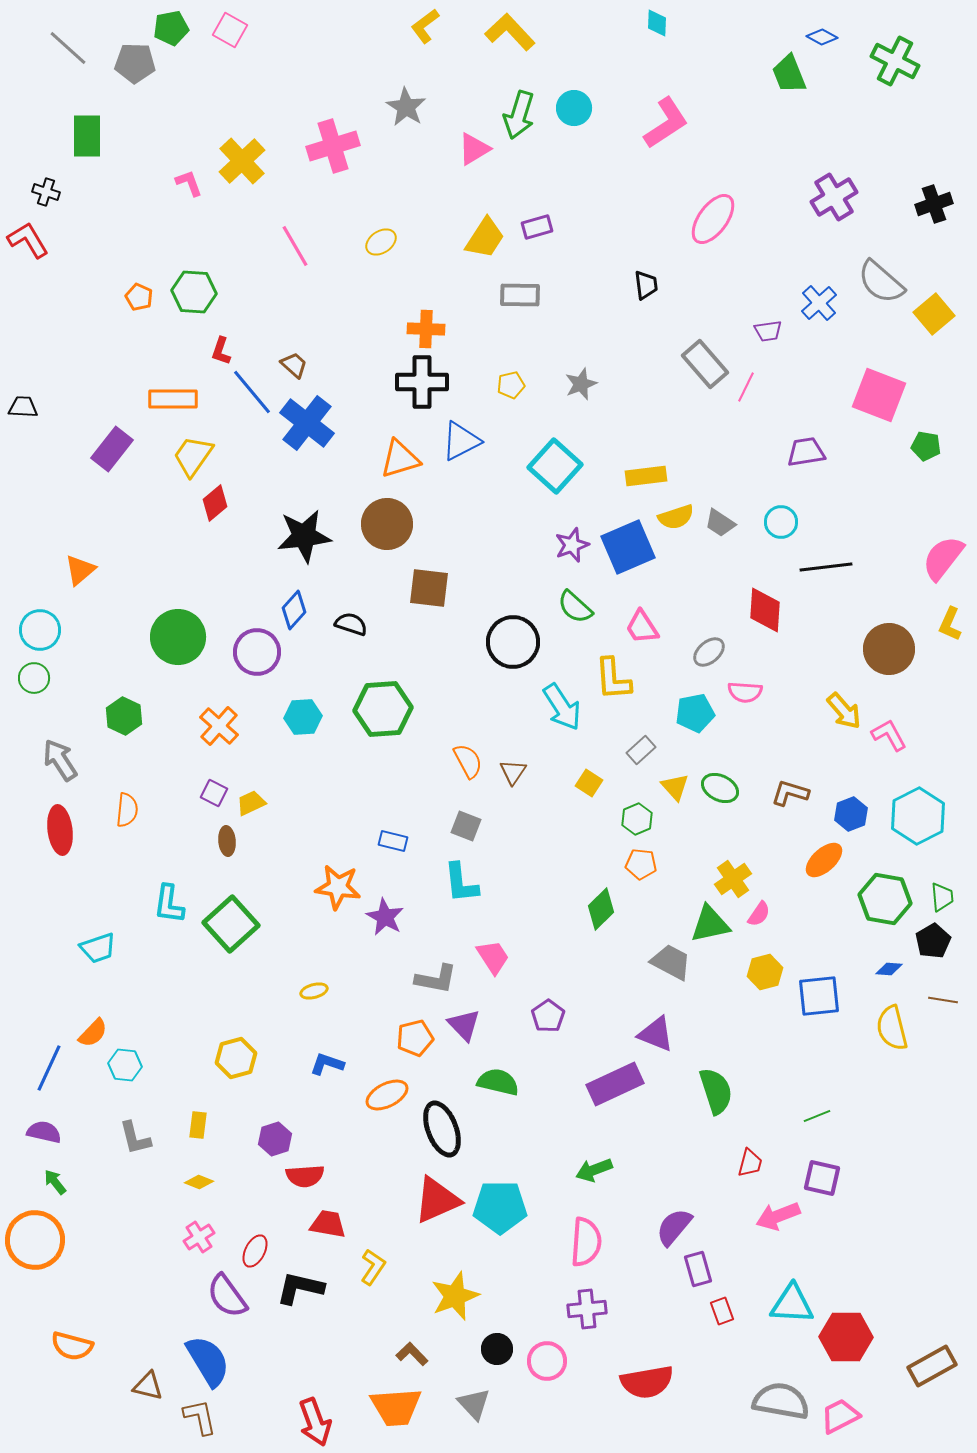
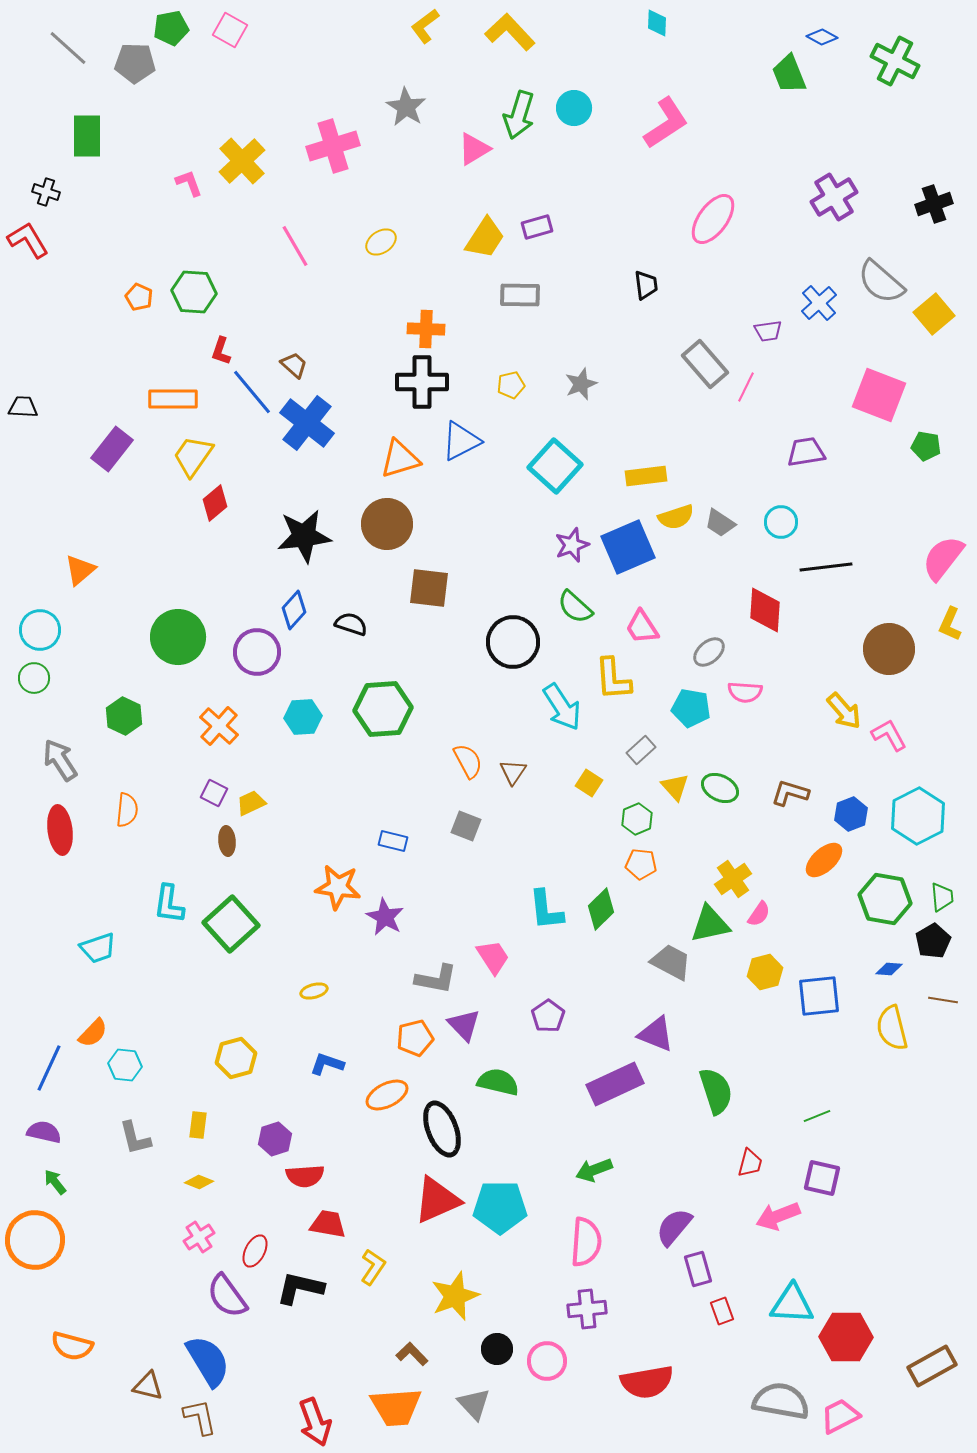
cyan pentagon at (695, 713): moved 4 px left, 5 px up; rotated 21 degrees clockwise
cyan L-shape at (461, 883): moved 85 px right, 27 px down
